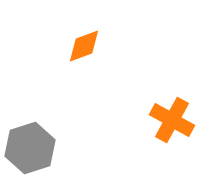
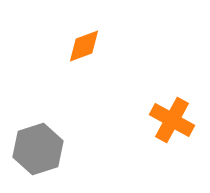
gray hexagon: moved 8 px right, 1 px down
